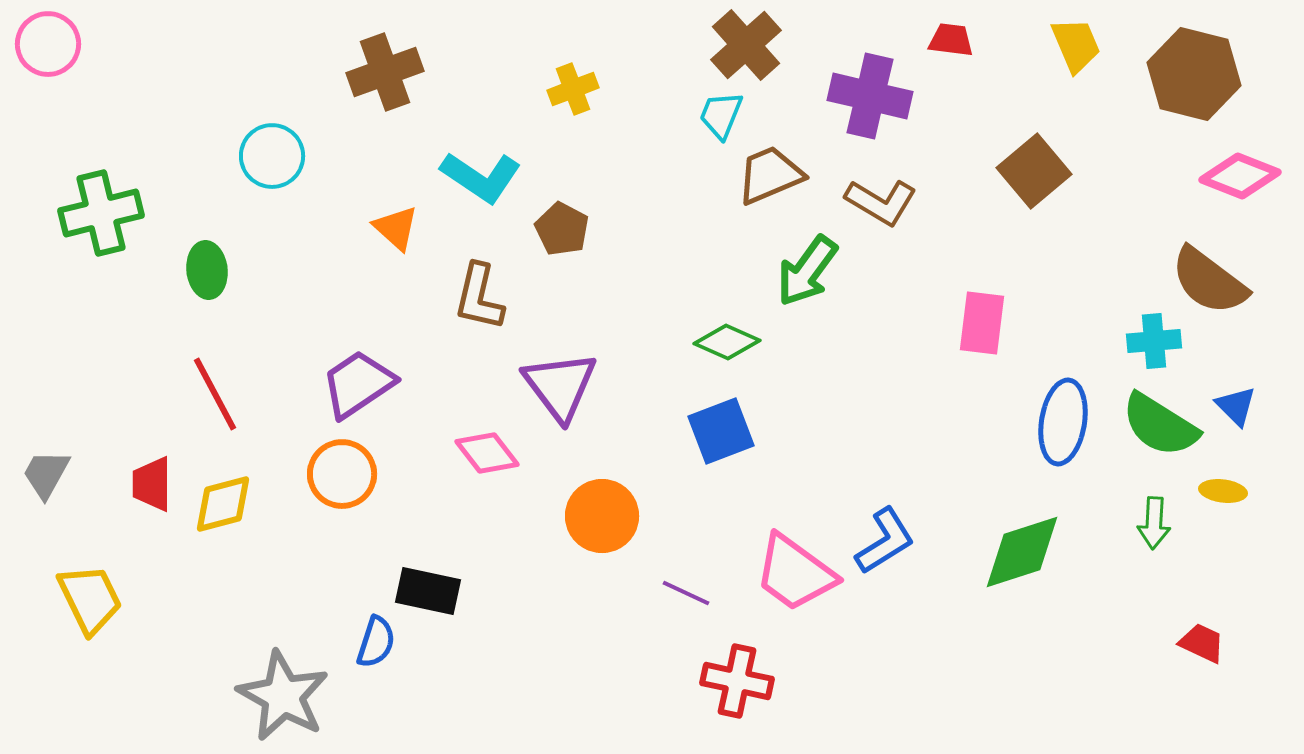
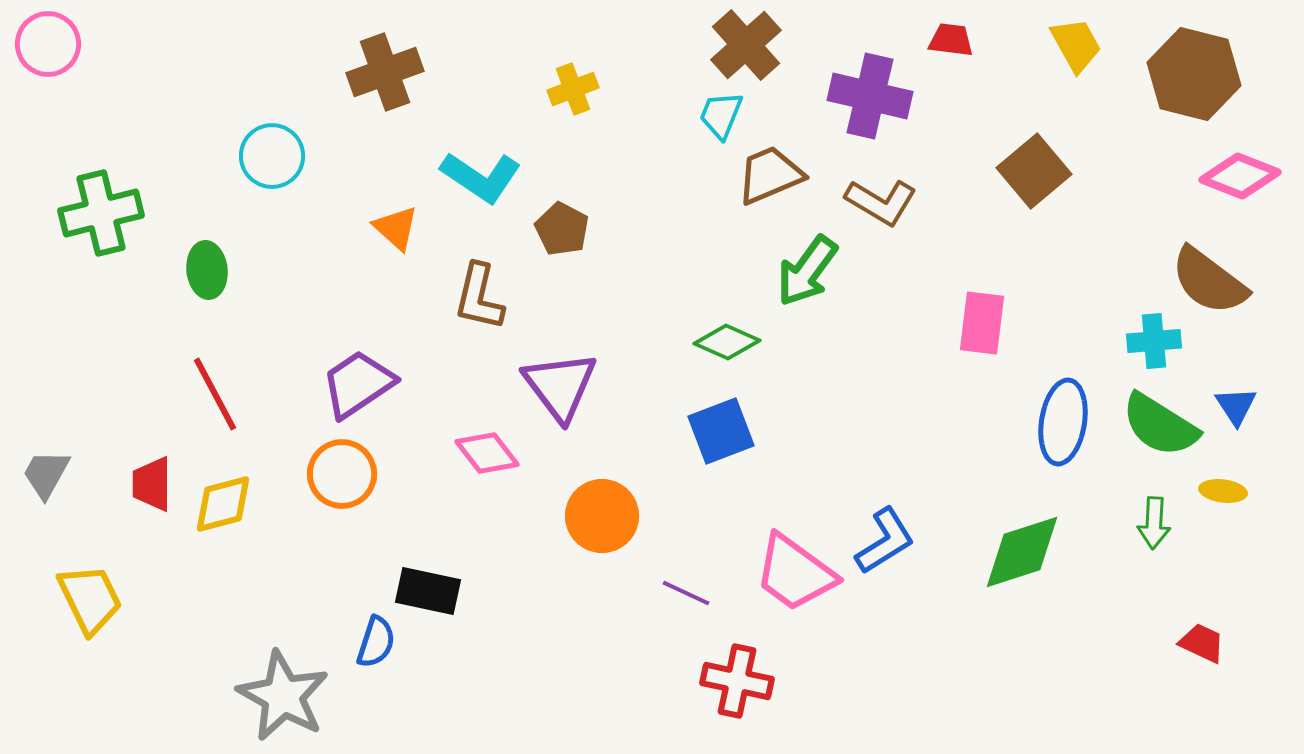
yellow trapezoid at (1076, 45): rotated 6 degrees counterclockwise
blue triangle at (1236, 406): rotated 12 degrees clockwise
